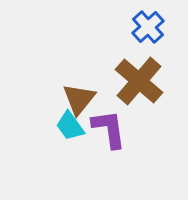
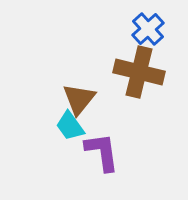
blue cross: moved 2 px down
brown cross: moved 9 px up; rotated 27 degrees counterclockwise
purple L-shape: moved 7 px left, 23 px down
